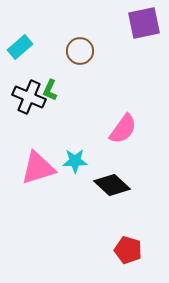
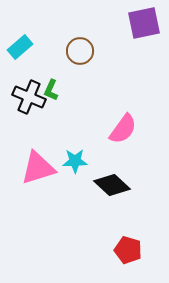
green L-shape: moved 1 px right
